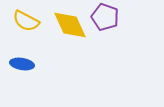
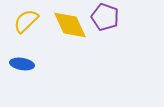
yellow semicircle: rotated 108 degrees clockwise
